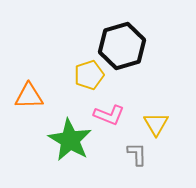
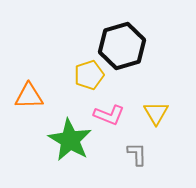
yellow triangle: moved 11 px up
